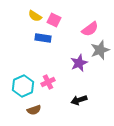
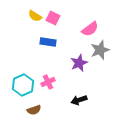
pink square: moved 1 px left, 2 px up
blue rectangle: moved 5 px right, 4 px down
cyan hexagon: moved 1 px up
